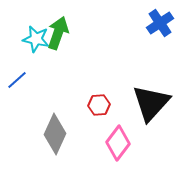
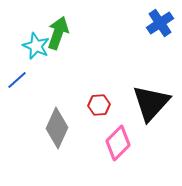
cyan star: moved 7 px down; rotated 12 degrees clockwise
gray diamond: moved 2 px right, 6 px up
pink diamond: rotated 8 degrees clockwise
